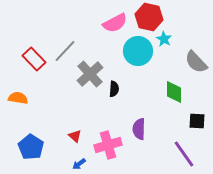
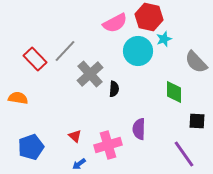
cyan star: rotated 21 degrees clockwise
red rectangle: moved 1 px right
blue pentagon: rotated 20 degrees clockwise
